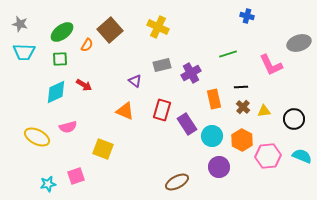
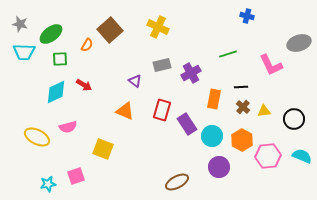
green ellipse: moved 11 px left, 2 px down
orange rectangle: rotated 24 degrees clockwise
